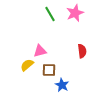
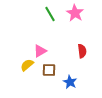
pink star: rotated 18 degrees counterclockwise
pink triangle: rotated 16 degrees counterclockwise
blue star: moved 8 px right, 3 px up
